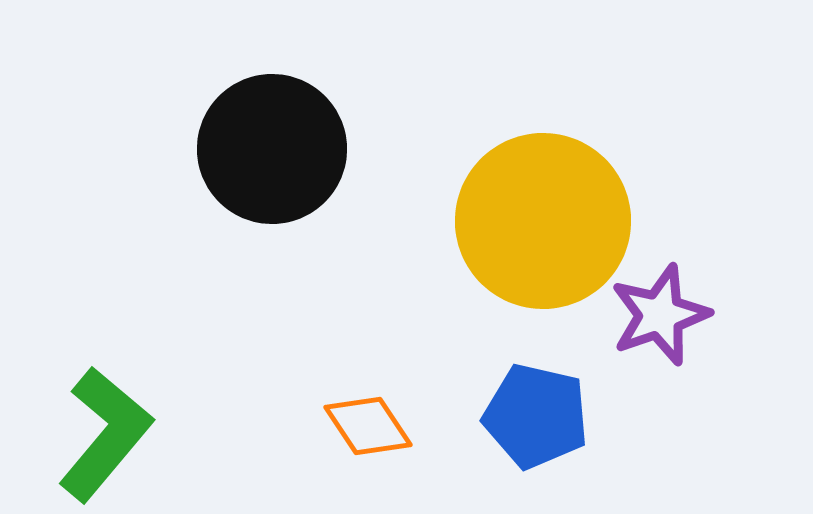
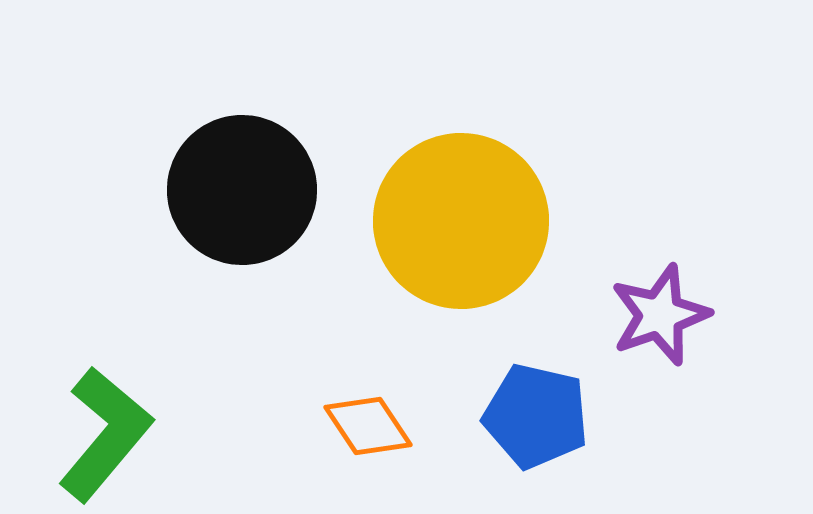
black circle: moved 30 px left, 41 px down
yellow circle: moved 82 px left
